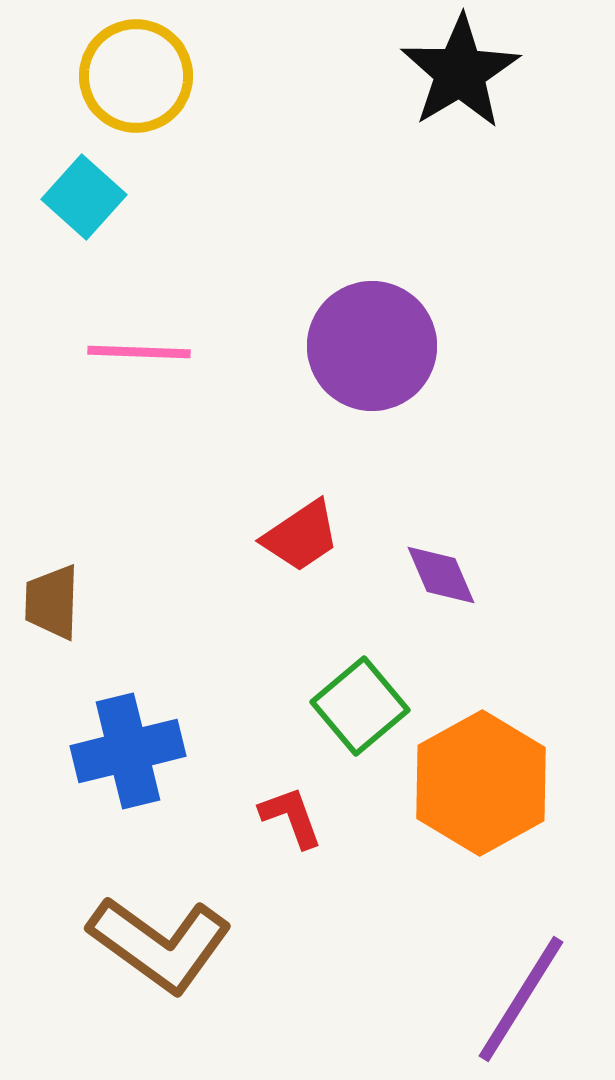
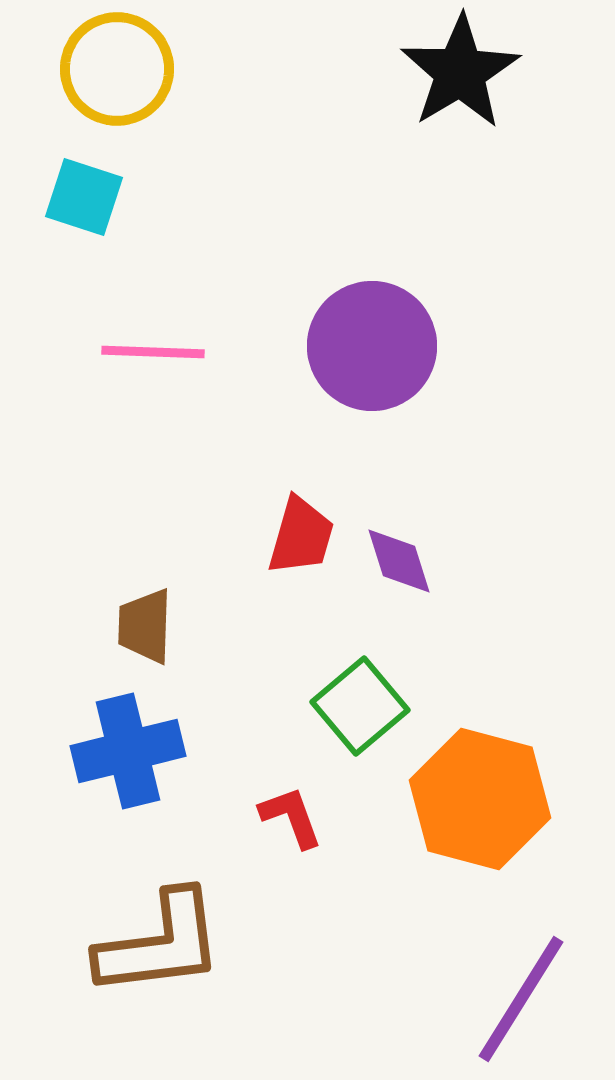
yellow circle: moved 19 px left, 7 px up
cyan square: rotated 24 degrees counterclockwise
pink line: moved 14 px right
red trapezoid: rotated 40 degrees counterclockwise
purple diamond: moved 42 px left, 14 px up; rotated 6 degrees clockwise
brown trapezoid: moved 93 px right, 24 px down
orange hexagon: moved 1 px left, 16 px down; rotated 16 degrees counterclockwise
brown L-shape: rotated 43 degrees counterclockwise
